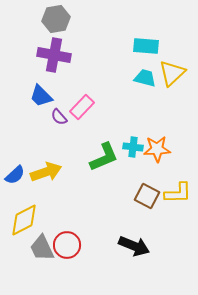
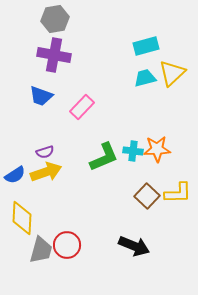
gray hexagon: moved 1 px left
cyan rectangle: rotated 20 degrees counterclockwise
cyan trapezoid: rotated 30 degrees counterclockwise
blue trapezoid: rotated 25 degrees counterclockwise
purple semicircle: moved 14 px left, 35 px down; rotated 66 degrees counterclockwise
cyan cross: moved 4 px down
blue semicircle: rotated 10 degrees clockwise
brown square: rotated 15 degrees clockwise
yellow diamond: moved 2 px left, 2 px up; rotated 60 degrees counterclockwise
gray trapezoid: moved 1 px left, 2 px down; rotated 140 degrees counterclockwise
